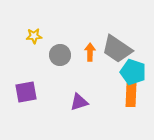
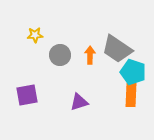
yellow star: moved 1 px right, 1 px up
orange arrow: moved 3 px down
purple square: moved 1 px right, 3 px down
